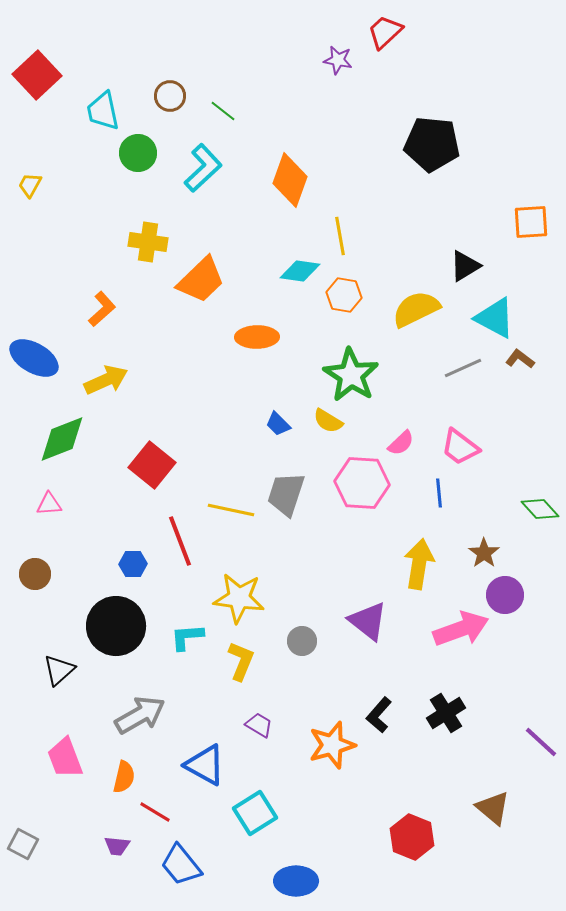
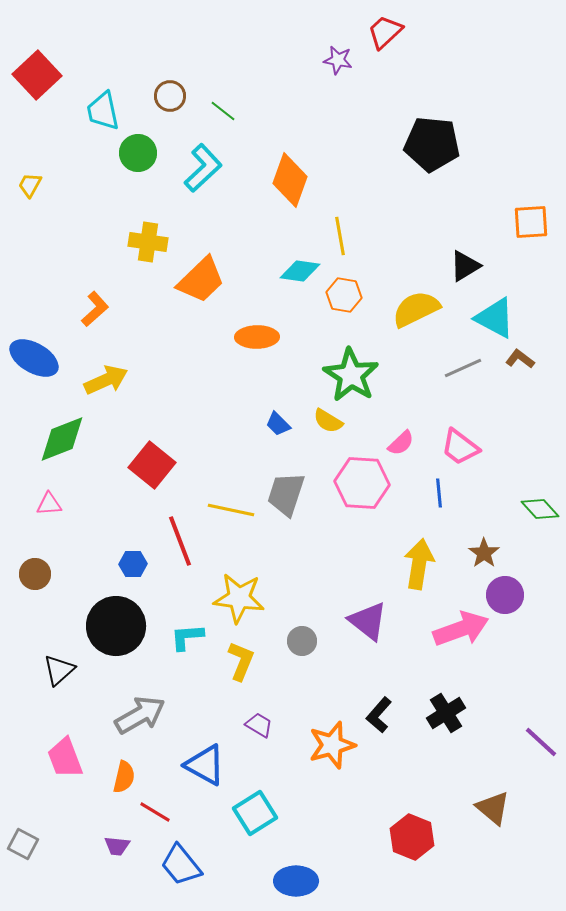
orange L-shape at (102, 309): moved 7 px left
